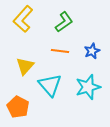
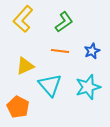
yellow triangle: rotated 24 degrees clockwise
